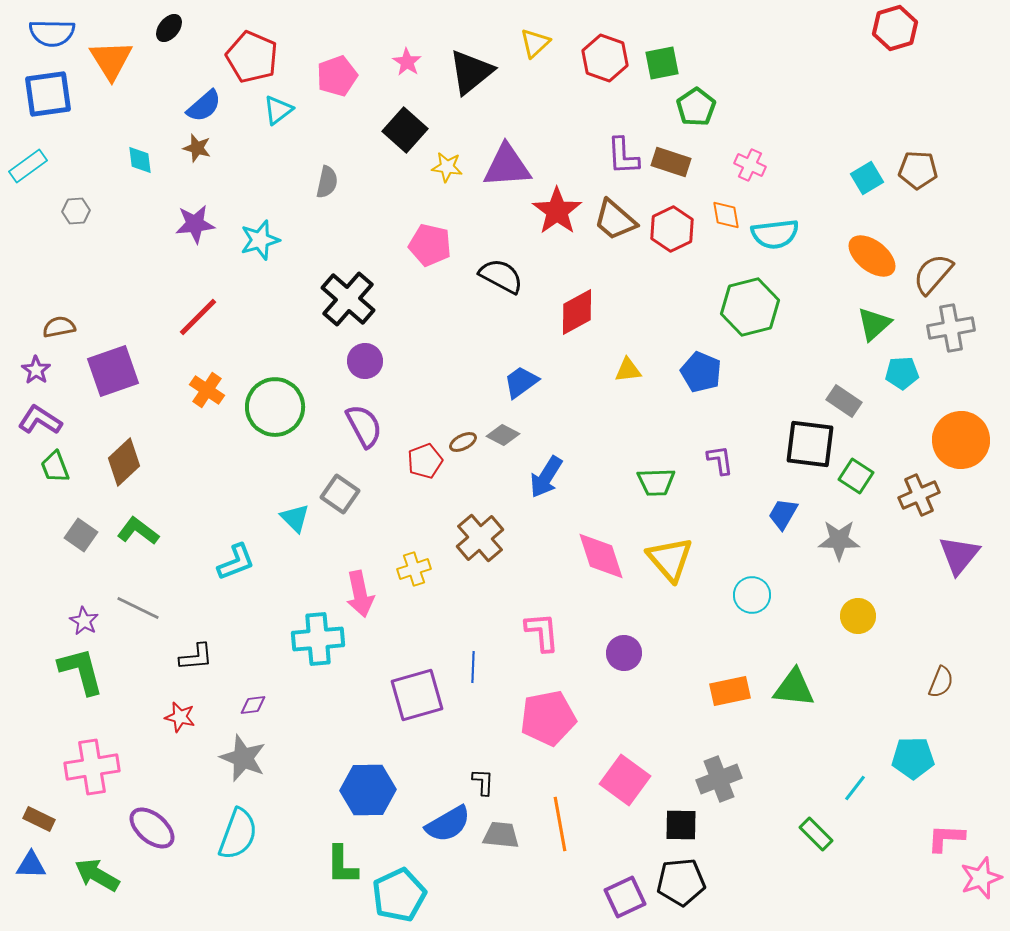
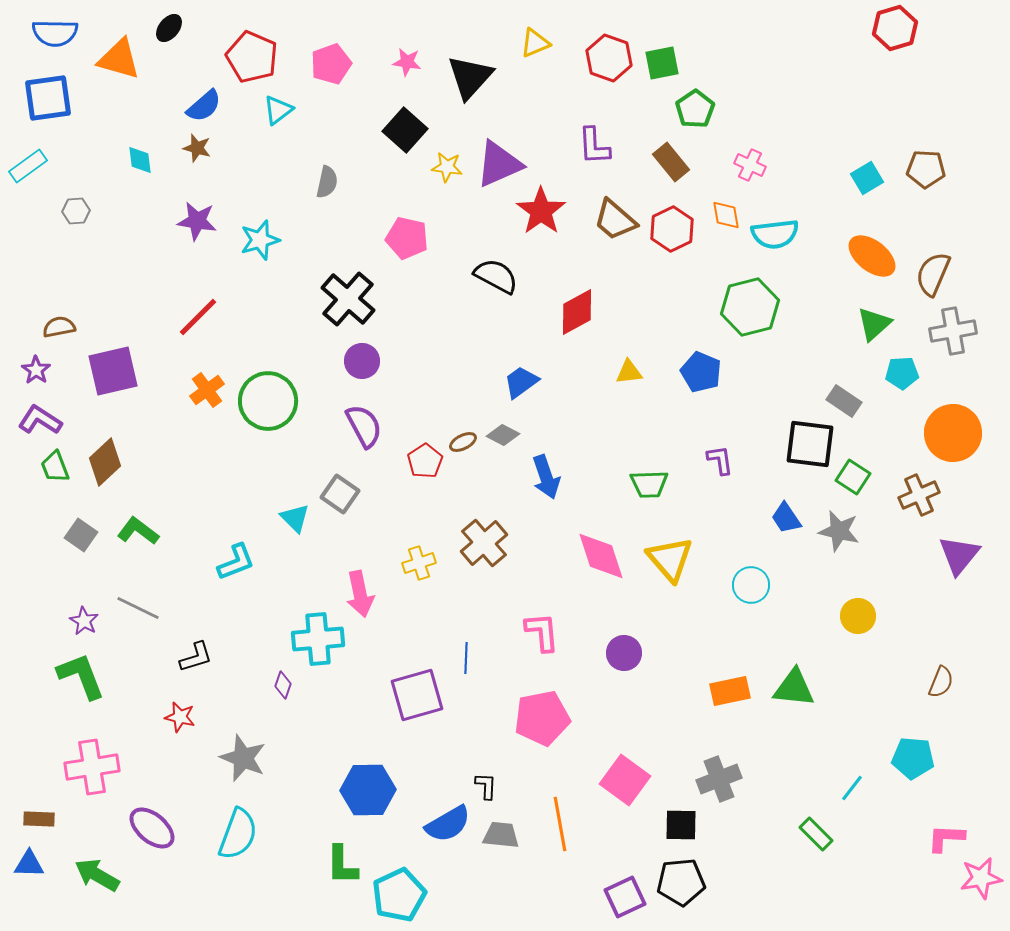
blue semicircle at (52, 33): moved 3 px right
yellow triangle at (535, 43): rotated 20 degrees clockwise
red hexagon at (605, 58): moved 4 px right
orange triangle at (111, 60): moved 8 px right, 1 px up; rotated 42 degrees counterclockwise
pink star at (407, 62): rotated 24 degrees counterclockwise
black triangle at (471, 72): moved 1 px left, 5 px down; rotated 9 degrees counterclockwise
pink pentagon at (337, 76): moved 6 px left, 12 px up
blue square at (48, 94): moved 4 px down
green pentagon at (696, 107): moved 1 px left, 2 px down
purple L-shape at (623, 156): moved 29 px left, 10 px up
brown rectangle at (671, 162): rotated 33 degrees clockwise
purple triangle at (507, 166): moved 8 px left, 2 px up; rotated 20 degrees counterclockwise
brown pentagon at (918, 170): moved 8 px right, 1 px up
red star at (557, 211): moved 16 px left
purple star at (195, 224): moved 2 px right, 3 px up; rotated 15 degrees clockwise
pink pentagon at (430, 245): moved 23 px left, 7 px up
brown semicircle at (933, 274): rotated 18 degrees counterclockwise
black semicircle at (501, 276): moved 5 px left
gray cross at (951, 328): moved 2 px right, 3 px down
purple circle at (365, 361): moved 3 px left
yellow triangle at (628, 370): moved 1 px right, 2 px down
purple square at (113, 371): rotated 6 degrees clockwise
orange cross at (207, 390): rotated 20 degrees clockwise
green circle at (275, 407): moved 7 px left, 6 px up
orange circle at (961, 440): moved 8 px left, 7 px up
red pentagon at (425, 461): rotated 12 degrees counterclockwise
brown diamond at (124, 462): moved 19 px left
green square at (856, 476): moved 3 px left, 1 px down
blue arrow at (546, 477): rotated 51 degrees counterclockwise
green trapezoid at (656, 482): moved 7 px left, 2 px down
blue trapezoid at (783, 514): moved 3 px right, 4 px down; rotated 64 degrees counterclockwise
brown cross at (480, 538): moved 4 px right, 5 px down
gray star at (839, 540): moved 9 px up; rotated 12 degrees clockwise
yellow cross at (414, 569): moved 5 px right, 6 px up
cyan circle at (752, 595): moved 1 px left, 10 px up
black L-shape at (196, 657): rotated 12 degrees counterclockwise
blue line at (473, 667): moved 7 px left, 9 px up
green L-shape at (81, 671): moved 5 px down; rotated 6 degrees counterclockwise
purple diamond at (253, 705): moved 30 px right, 20 px up; rotated 64 degrees counterclockwise
pink pentagon at (548, 718): moved 6 px left
cyan pentagon at (913, 758): rotated 6 degrees clockwise
black L-shape at (483, 782): moved 3 px right, 4 px down
cyan line at (855, 788): moved 3 px left
brown rectangle at (39, 819): rotated 24 degrees counterclockwise
blue triangle at (31, 865): moved 2 px left, 1 px up
pink star at (981, 878): rotated 9 degrees clockwise
